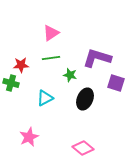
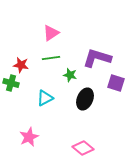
red star: rotated 14 degrees clockwise
